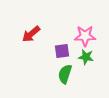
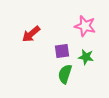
pink star: moved 10 px up; rotated 15 degrees clockwise
